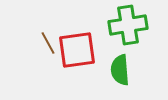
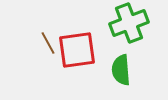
green cross: moved 1 px right, 2 px up; rotated 12 degrees counterclockwise
green semicircle: moved 1 px right
